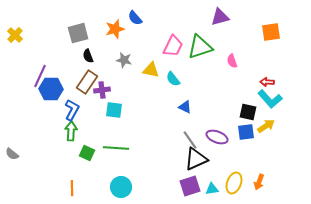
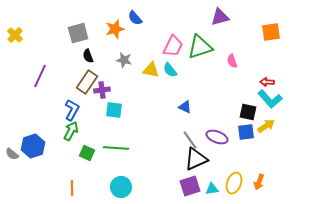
cyan semicircle: moved 3 px left, 9 px up
blue hexagon: moved 18 px left, 57 px down; rotated 20 degrees counterclockwise
green arrow: rotated 24 degrees clockwise
